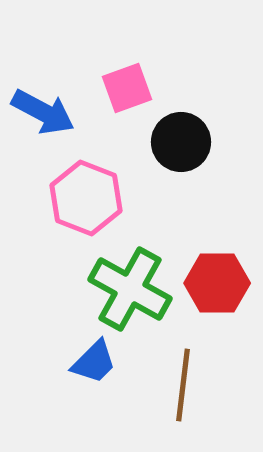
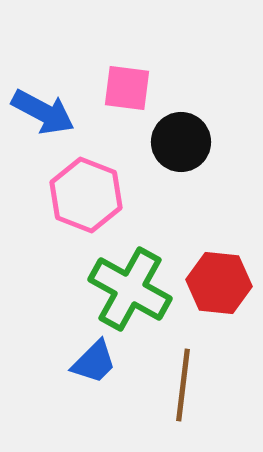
pink square: rotated 27 degrees clockwise
pink hexagon: moved 3 px up
red hexagon: moved 2 px right; rotated 6 degrees clockwise
